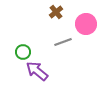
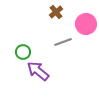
purple arrow: moved 1 px right
